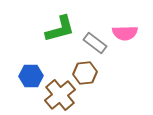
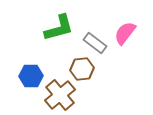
green L-shape: moved 1 px left, 1 px up
pink semicircle: rotated 130 degrees clockwise
brown hexagon: moved 3 px left, 4 px up
